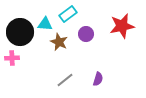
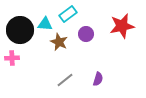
black circle: moved 2 px up
